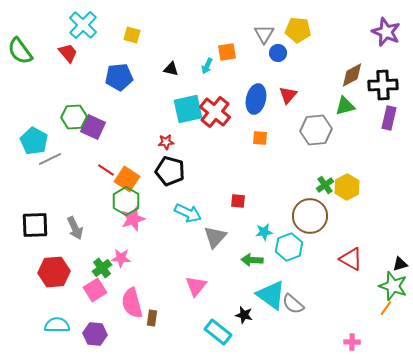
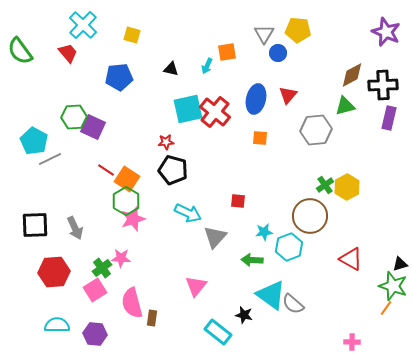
black pentagon at (170, 171): moved 3 px right, 1 px up
